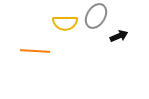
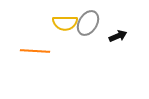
gray ellipse: moved 8 px left, 7 px down
black arrow: moved 1 px left
